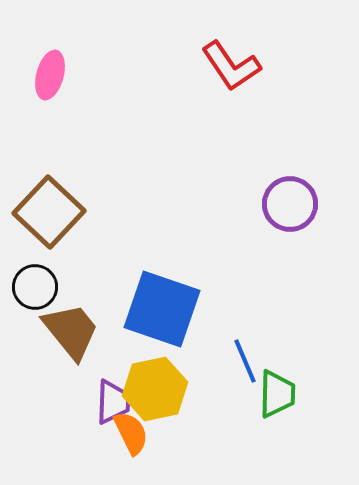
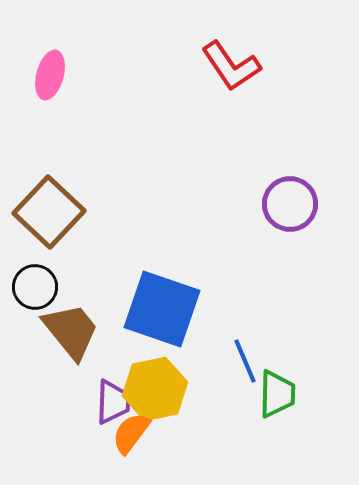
orange semicircle: rotated 117 degrees counterclockwise
